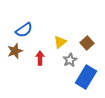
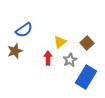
red arrow: moved 8 px right
